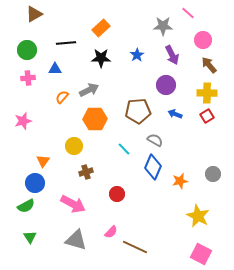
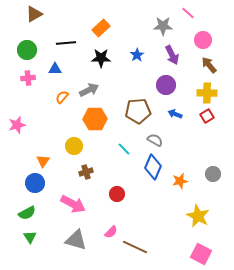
pink star: moved 6 px left, 4 px down
green semicircle: moved 1 px right, 7 px down
